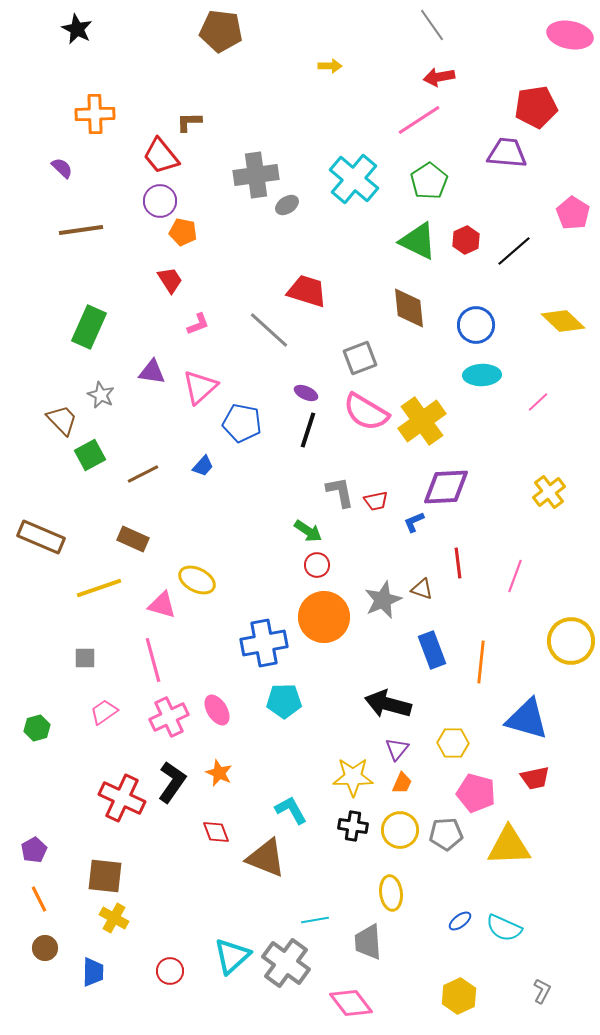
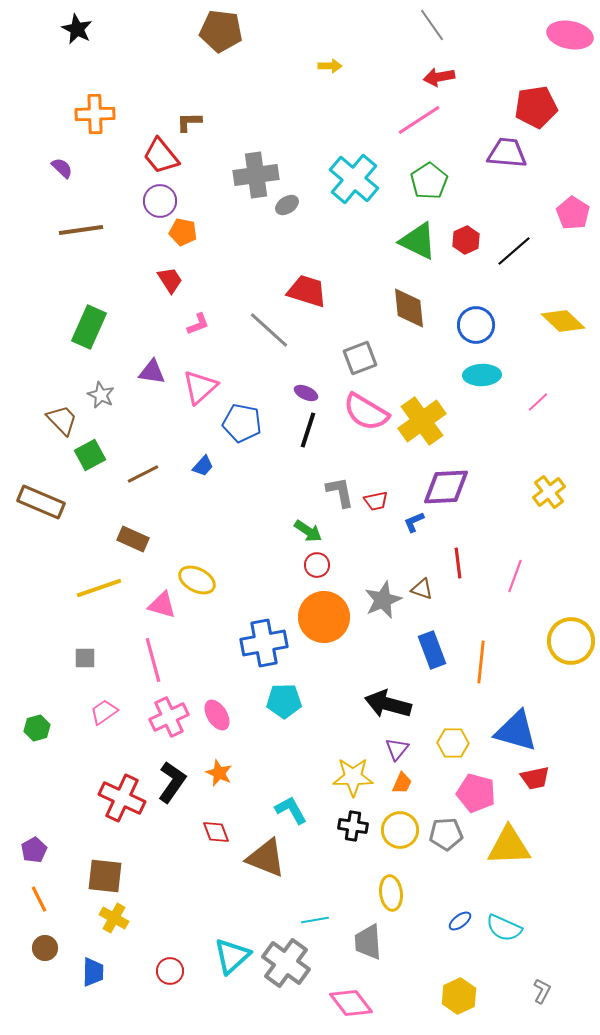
brown rectangle at (41, 537): moved 35 px up
pink ellipse at (217, 710): moved 5 px down
blue triangle at (527, 719): moved 11 px left, 12 px down
